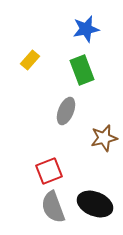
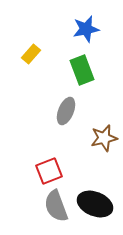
yellow rectangle: moved 1 px right, 6 px up
gray semicircle: moved 3 px right, 1 px up
